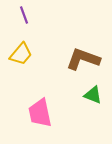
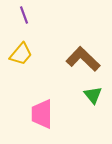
brown L-shape: rotated 24 degrees clockwise
green triangle: rotated 30 degrees clockwise
pink trapezoid: moved 2 px right, 1 px down; rotated 12 degrees clockwise
